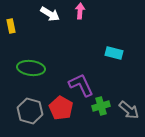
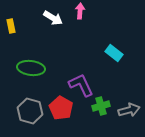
white arrow: moved 3 px right, 4 px down
cyan rectangle: rotated 24 degrees clockwise
gray arrow: rotated 55 degrees counterclockwise
